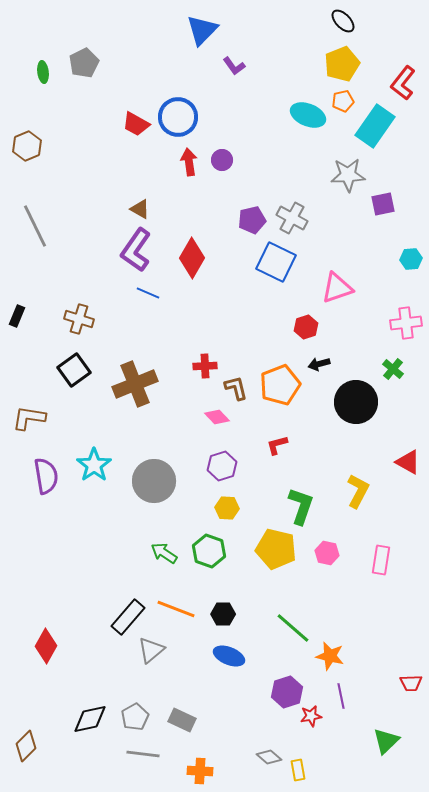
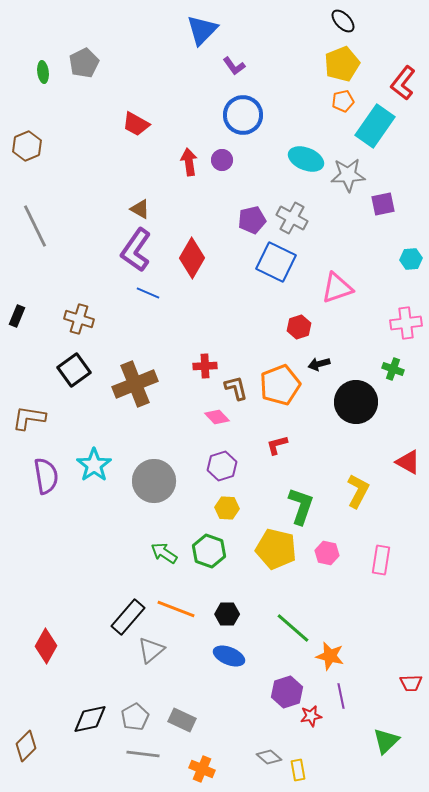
cyan ellipse at (308, 115): moved 2 px left, 44 px down
blue circle at (178, 117): moved 65 px right, 2 px up
red hexagon at (306, 327): moved 7 px left
green cross at (393, 369): rotated 20 degrees counterclockwise
black hexagon at (223, 614): moved 4 px right
orange cross at (200, 771): moved 2 px right, 2 px up; rotated 20 degrees clockwise
